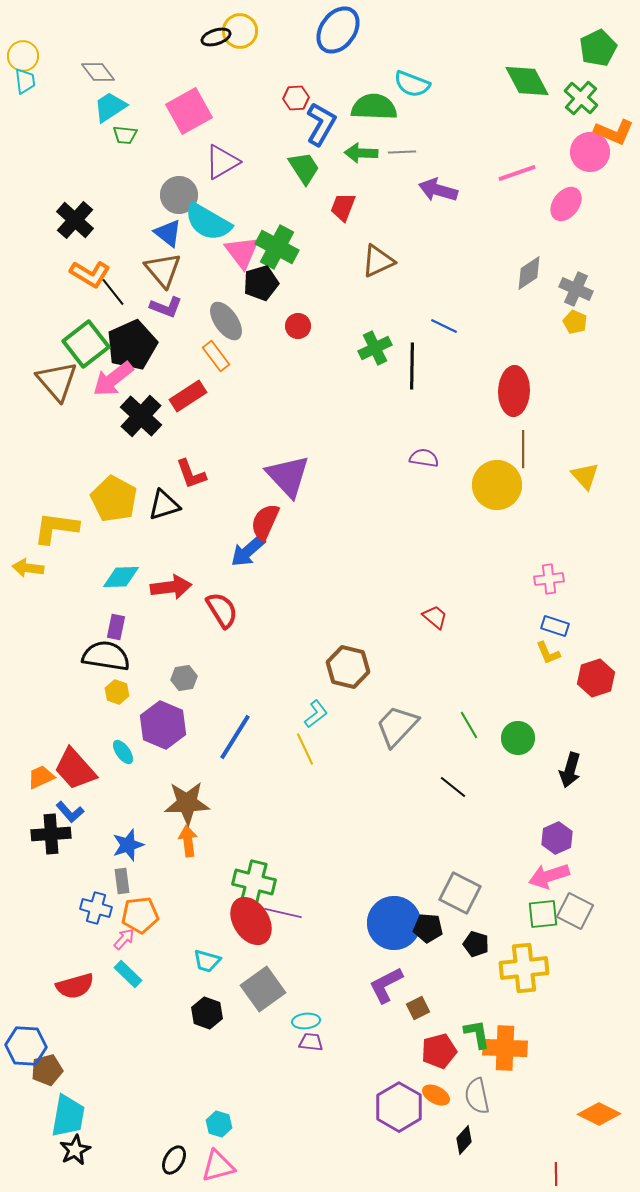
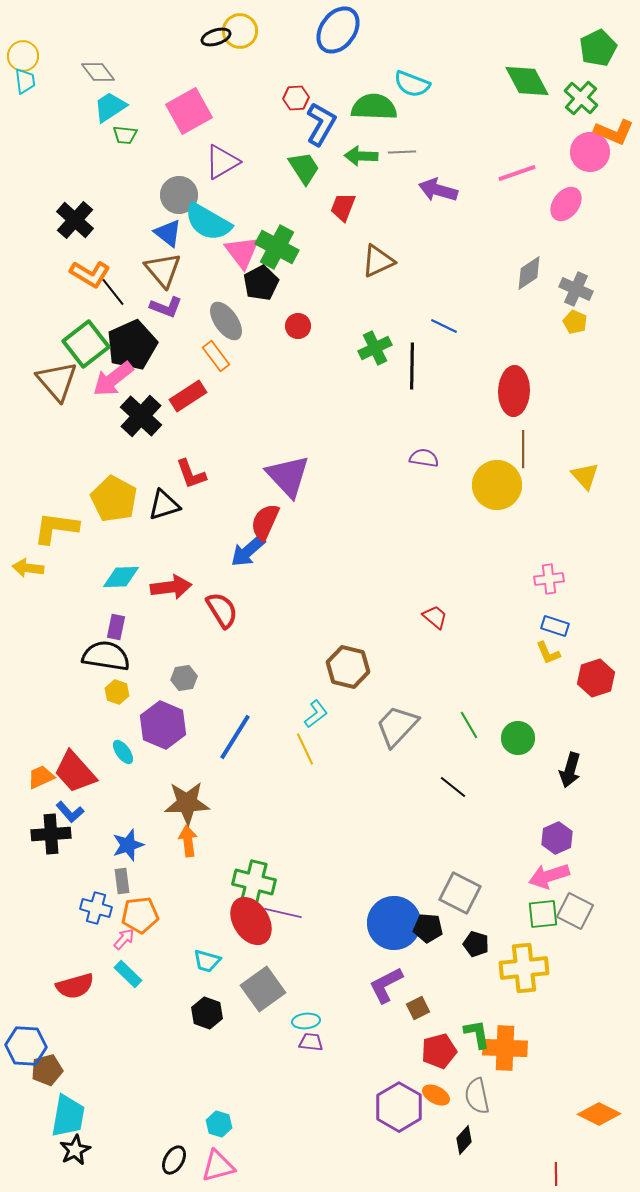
green arrow at (361, 153): moved 3 px down
black pentagon at (261, 283): rotated 12 degrees counterclockwise
red trapezoid at (75, 769): moved 3 px down
